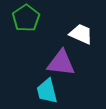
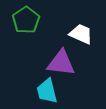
green pentagon: moved 2 px down
